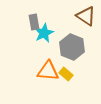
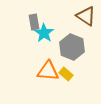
cyan star: rotated 12 degrees counterclockwise
